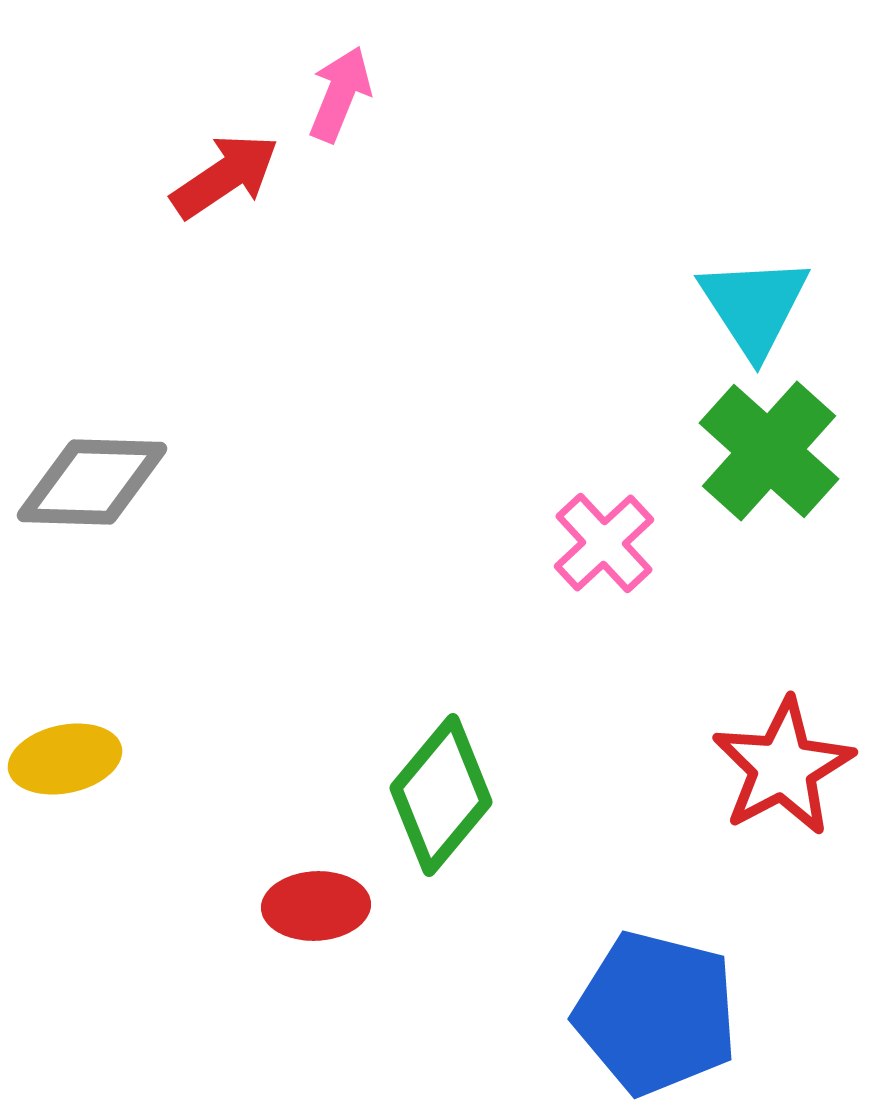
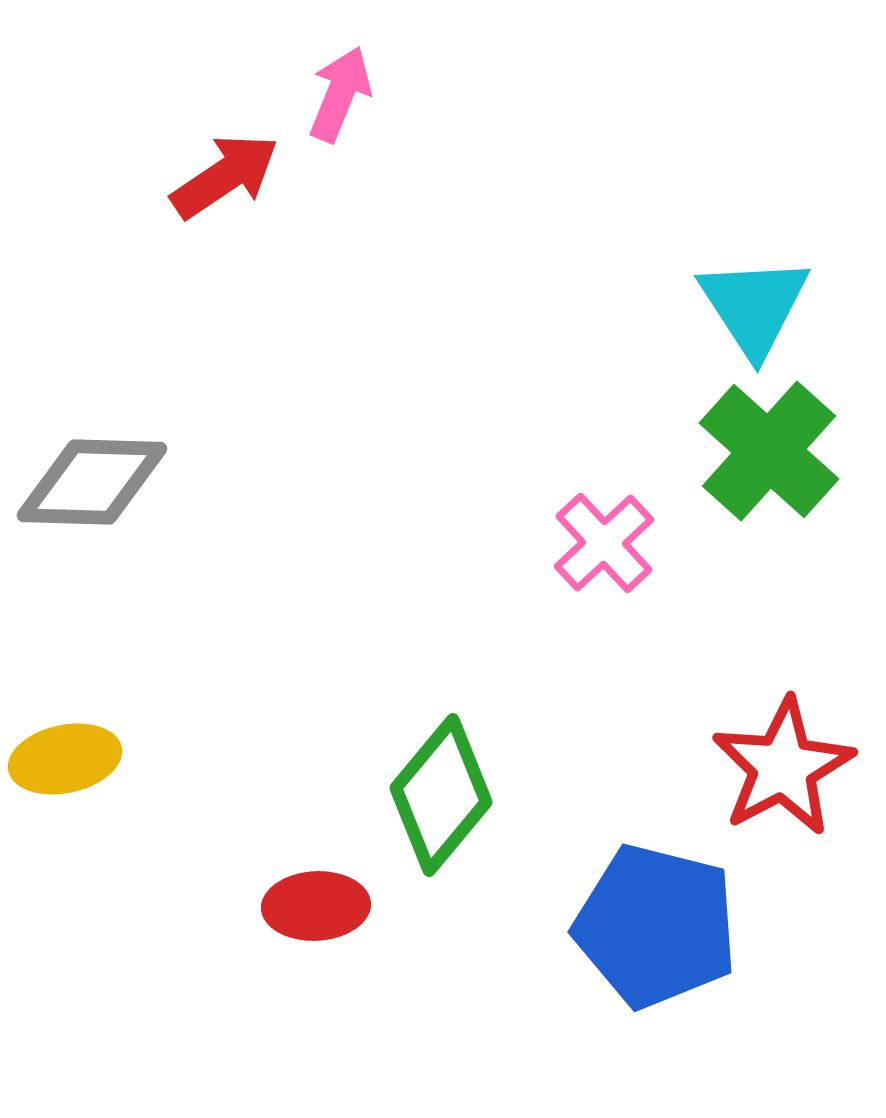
blue pentagon: moved 87 px up
